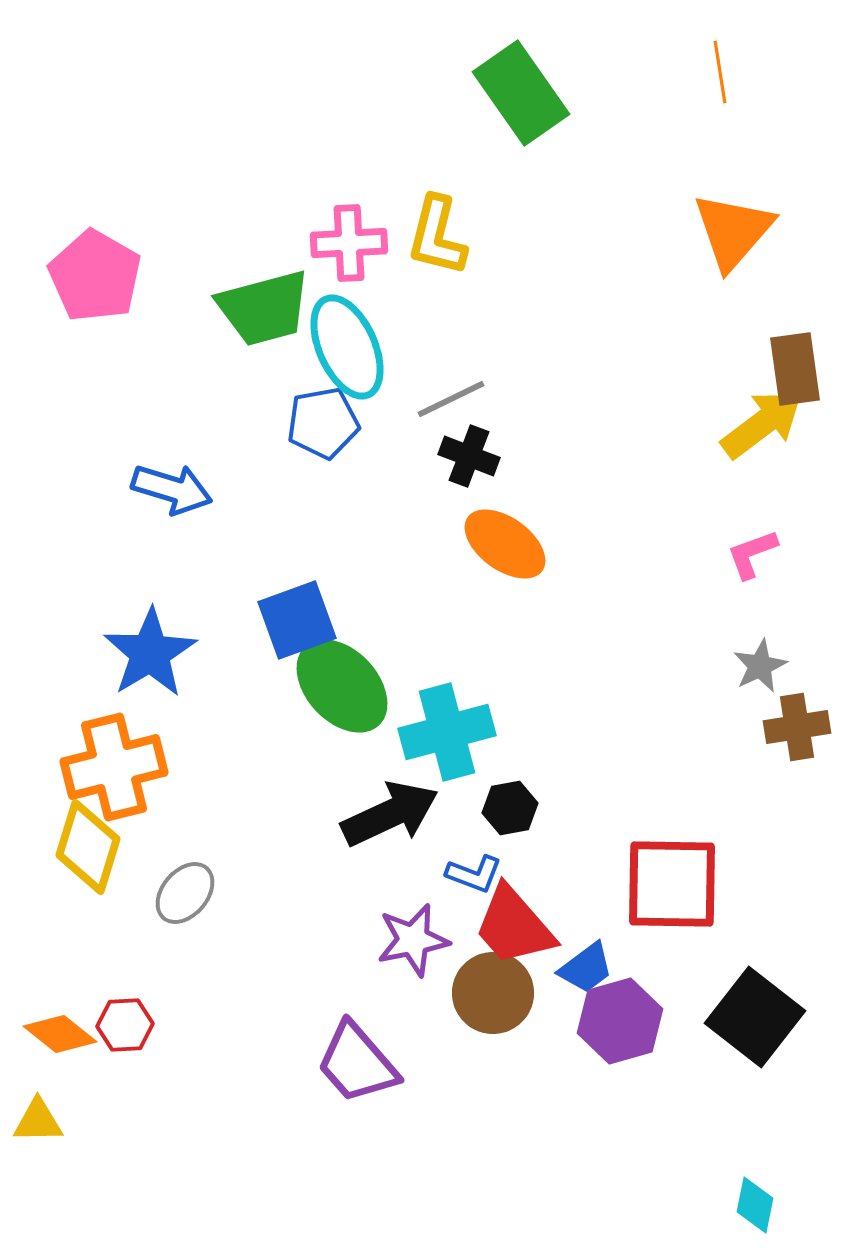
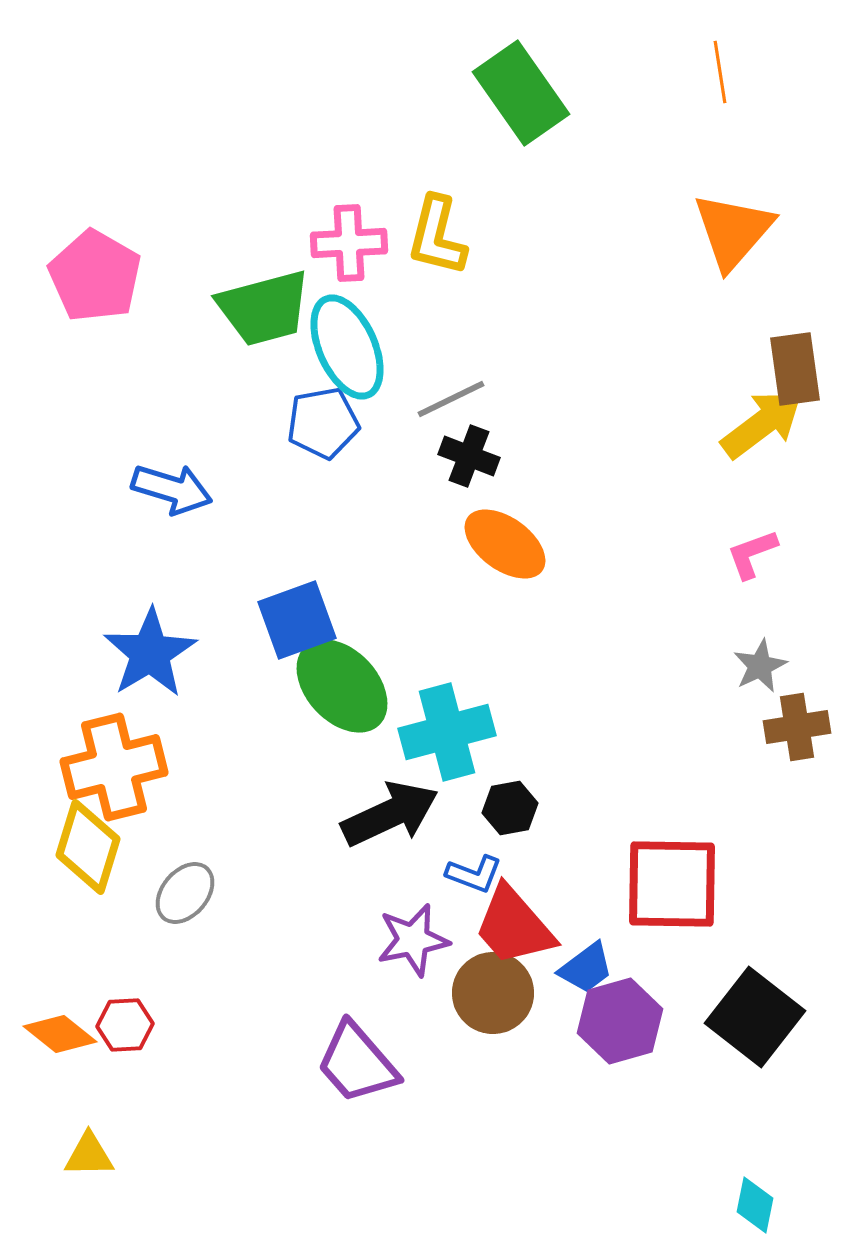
yellow triangle: moved 51 px right, 34 px down
